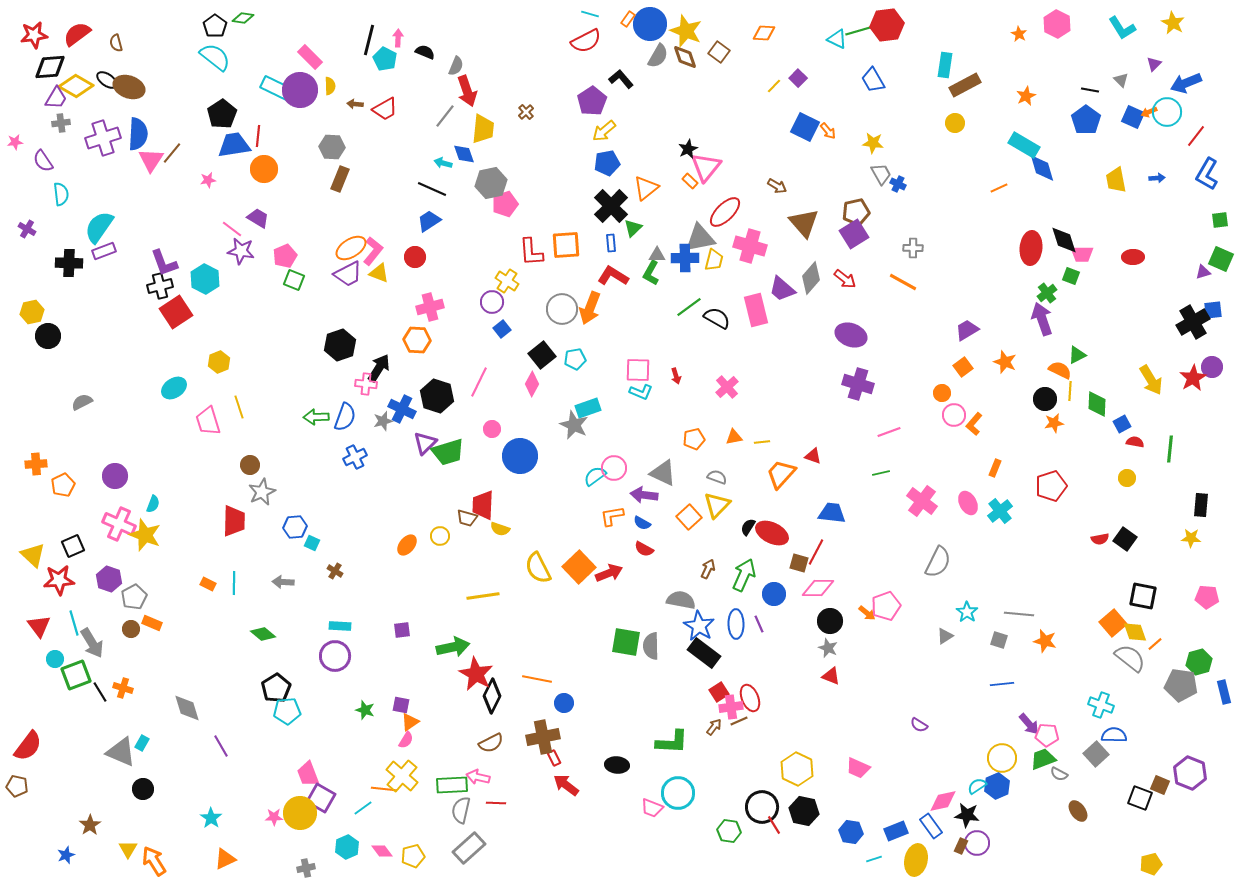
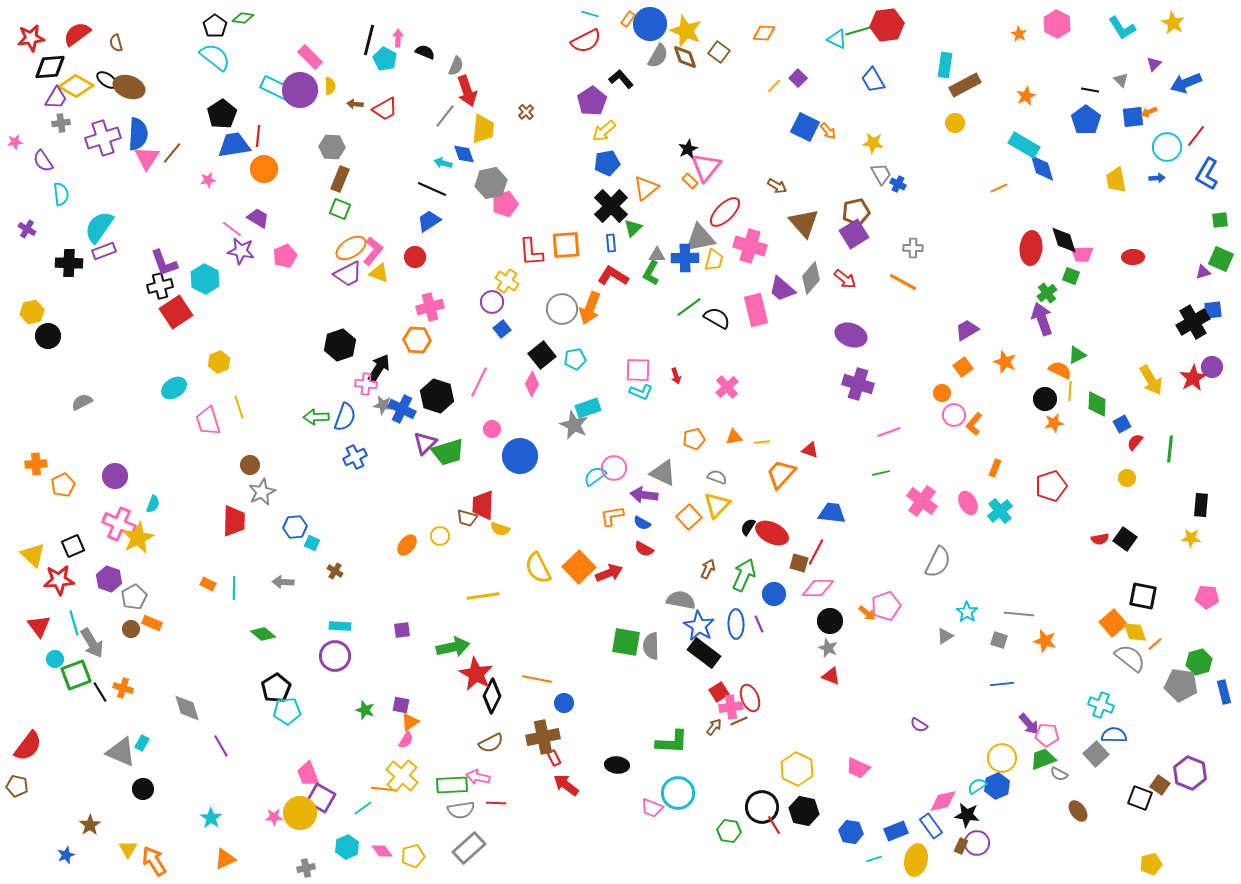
red star at (34, 35): moved 3 px left, 3 px down
cyan circle at (1167, 112): moved 35 px down
blue square at (1133, 117): rotated 30 degrees counterclockwise
pink triangle at (151, 160): moved 4 px left, 2 px up
green square at (294, 280): moved 46 px right, 71 px up
gray star at (383, 421): moved 16 px up; rotated 24 degrees clockwise
red semicircle at (1135, 442): rotated 60 degrees counterclockwise
red triangle at (813, 456): moved 3 px left, 6 px up
yellow star at (145, 535): moved 7 px left, 3 px down; rotated 24 degrees clockwise
cyan line at (234, 583): moved 5 px down
brown square at (1160, 785): rotated 12 degrees clockwise
gray semicircle at (461, 810): rotated 112 degrees counterclockwise
